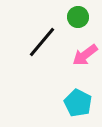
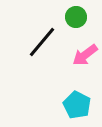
green circle: moved 2 px left
cyan pentagon: moved 1 px left, 2 px down
